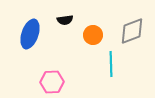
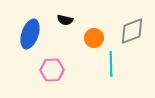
black semicircle: rotated 21 degrees clockwise
orange circle: moved 1 px right, 3 px down
pink hexagon: moved 12 px up
